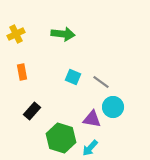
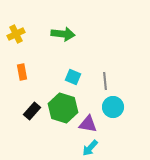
gray line: moved 4 px right, 1 px up; rotated 48 degrees clockwise
purple triangle: moved 4 px left, 5 px down
green hexagon: moved 2 px right, 30 px up
